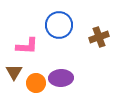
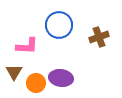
purple ellipse: rotated 10 degrees clockwise
